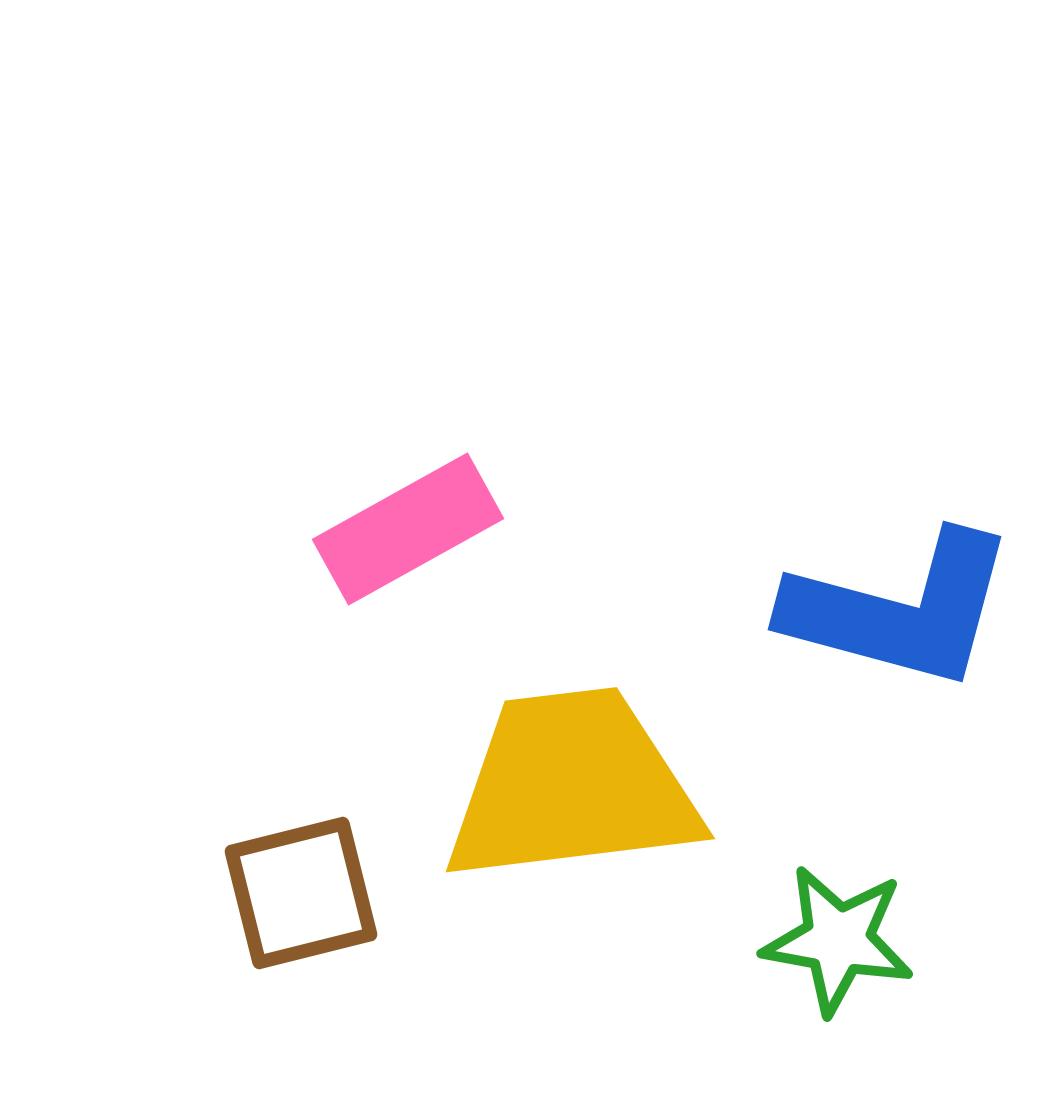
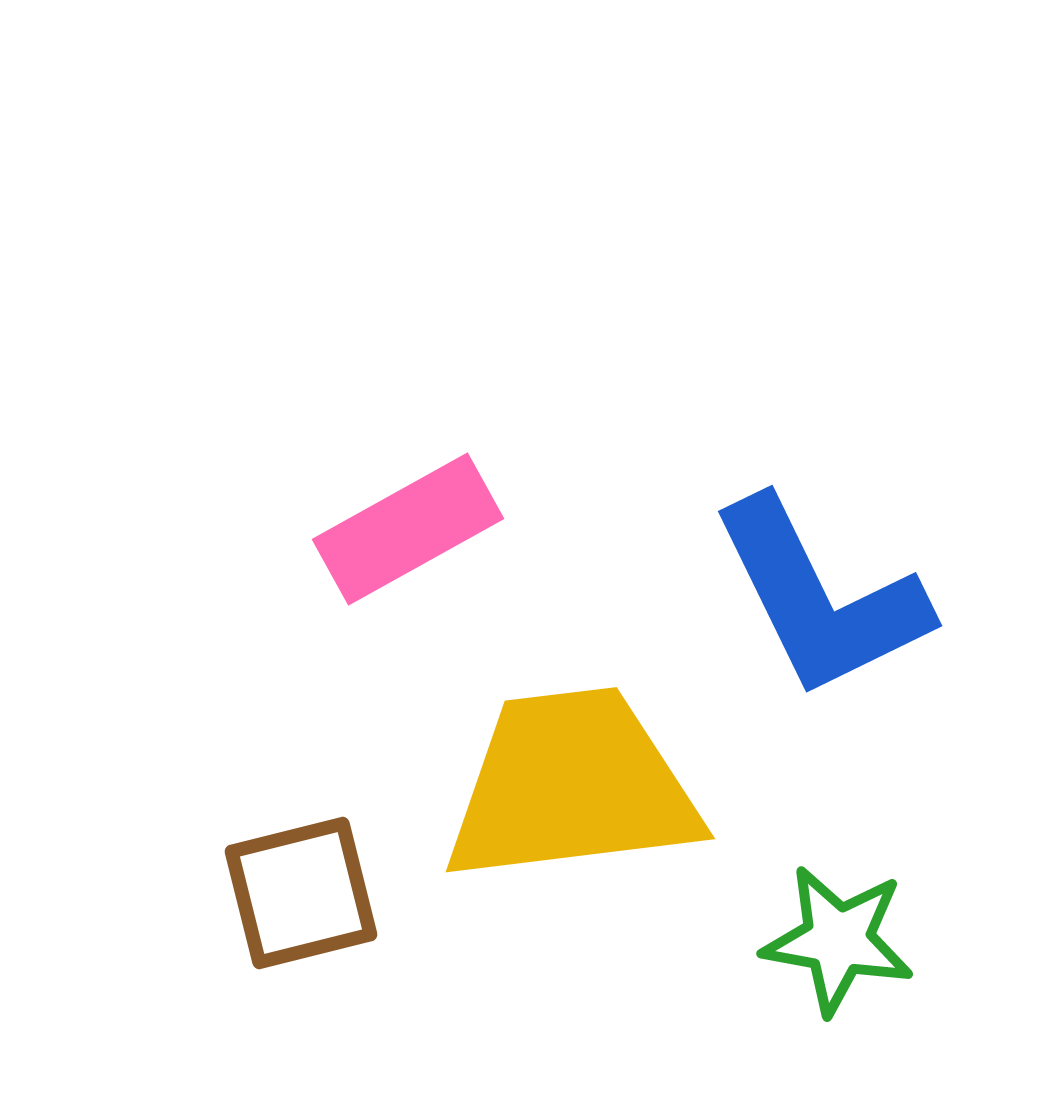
blue L-shape: moved 80 px left, 12 px up; rotated 49 degrees clockwise
